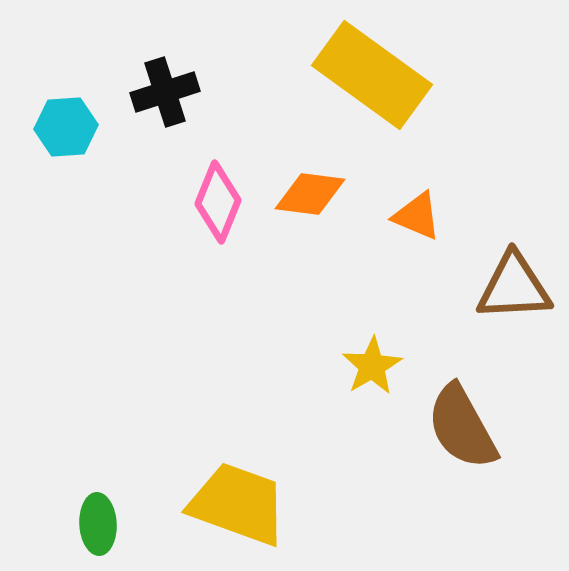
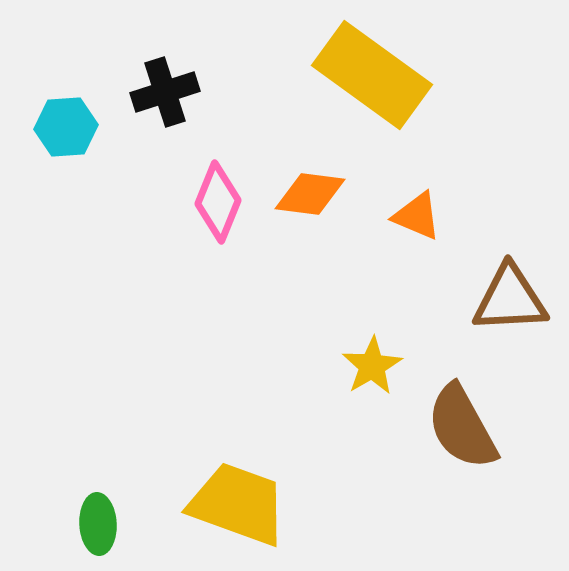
brown triangle: moved 4 px left, 12 px down
